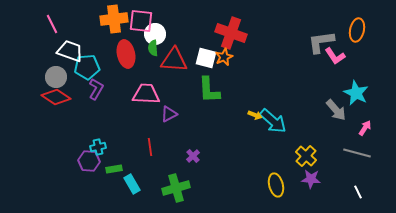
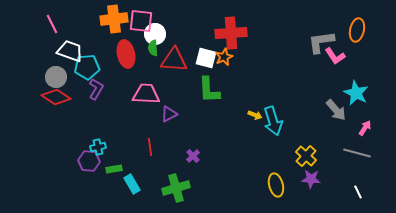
red cross: rotated 24 degrees counterclockwise
cyan arrow: rotated 32 degrees clockwise
